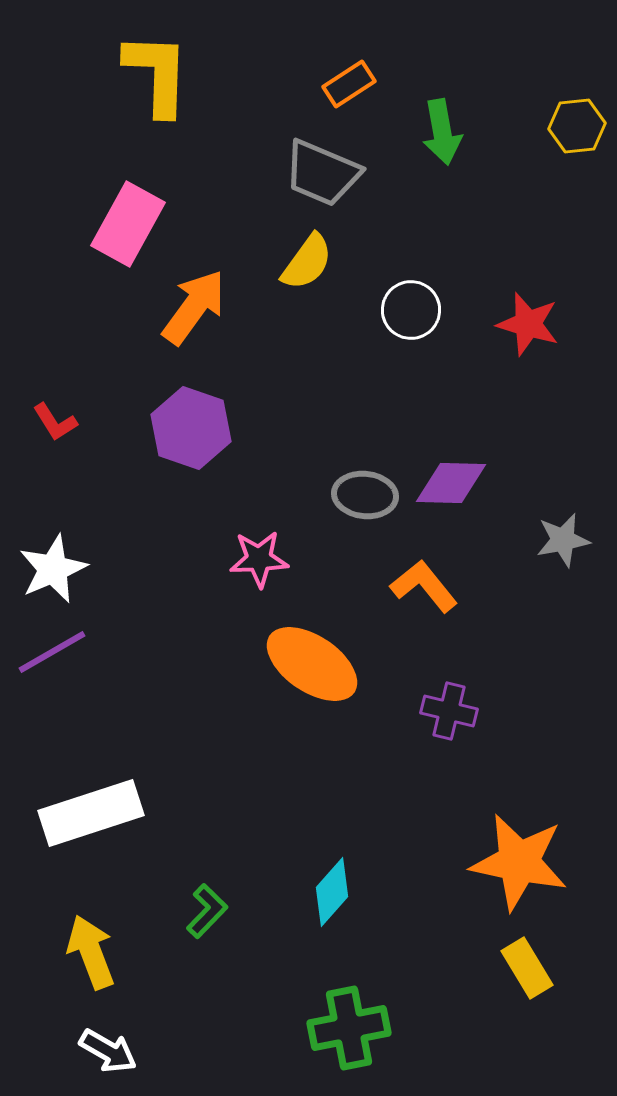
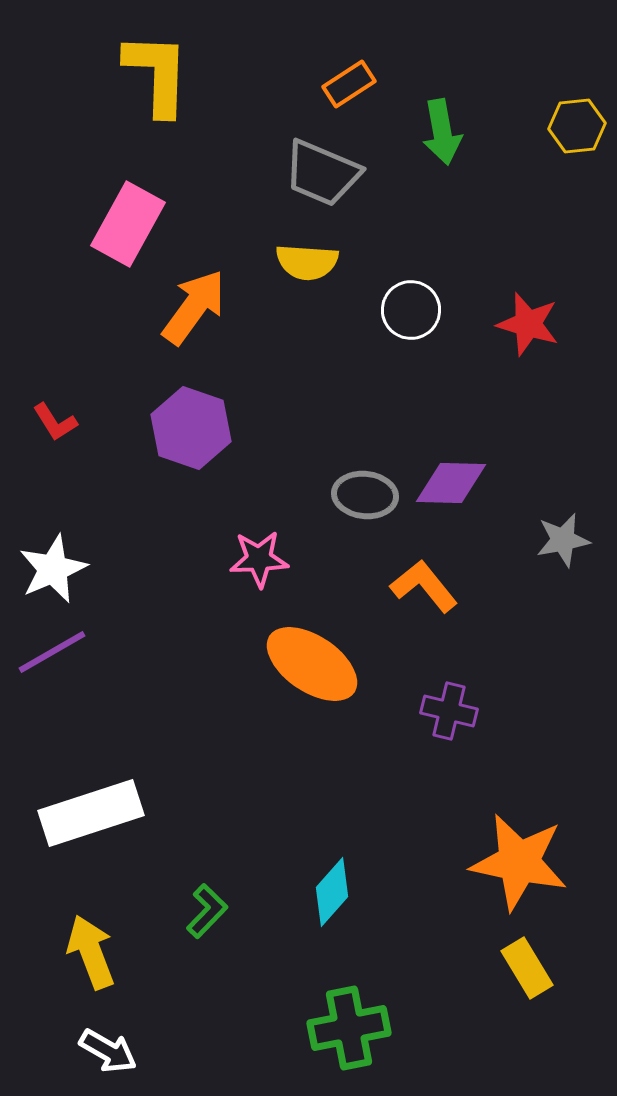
yellow semicircle: rotated 58 degrees clockwise
